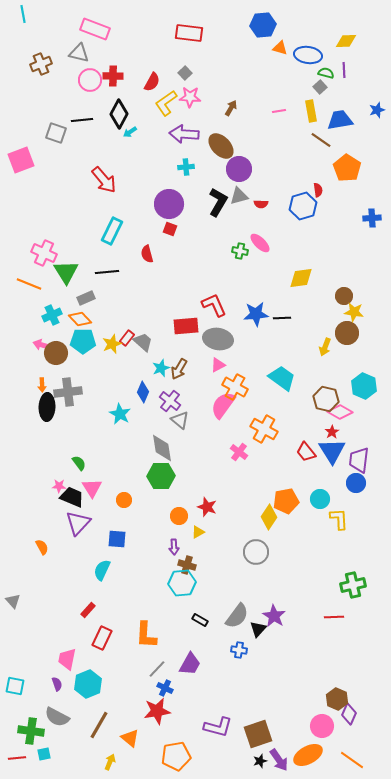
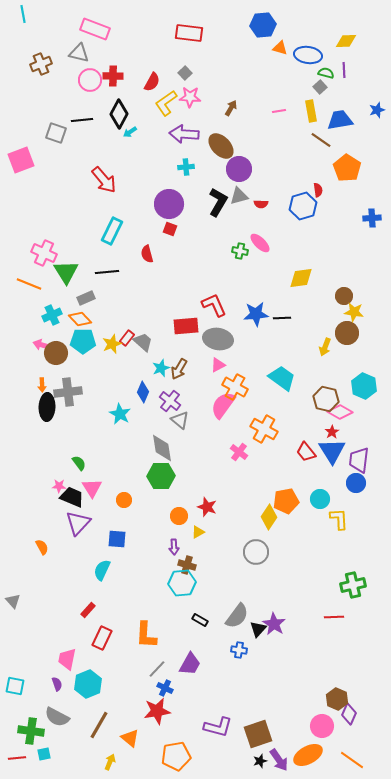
purple star at (274, 616): moved 8 px down
